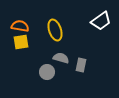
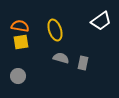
gray rectangle: moved 2 px right, 2 px up
gray circle: moved 29 px left, 4 px down
